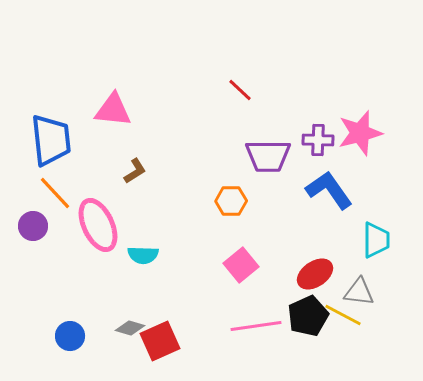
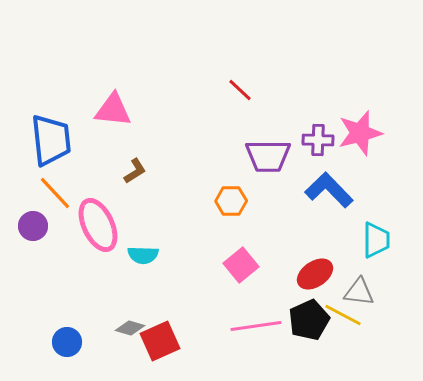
blue L-shape: rotated 9 degrees counterclockwise
black pentagon: moved 1 px right, 4 px down
blue circle: moved 3 px left, 6 px down
